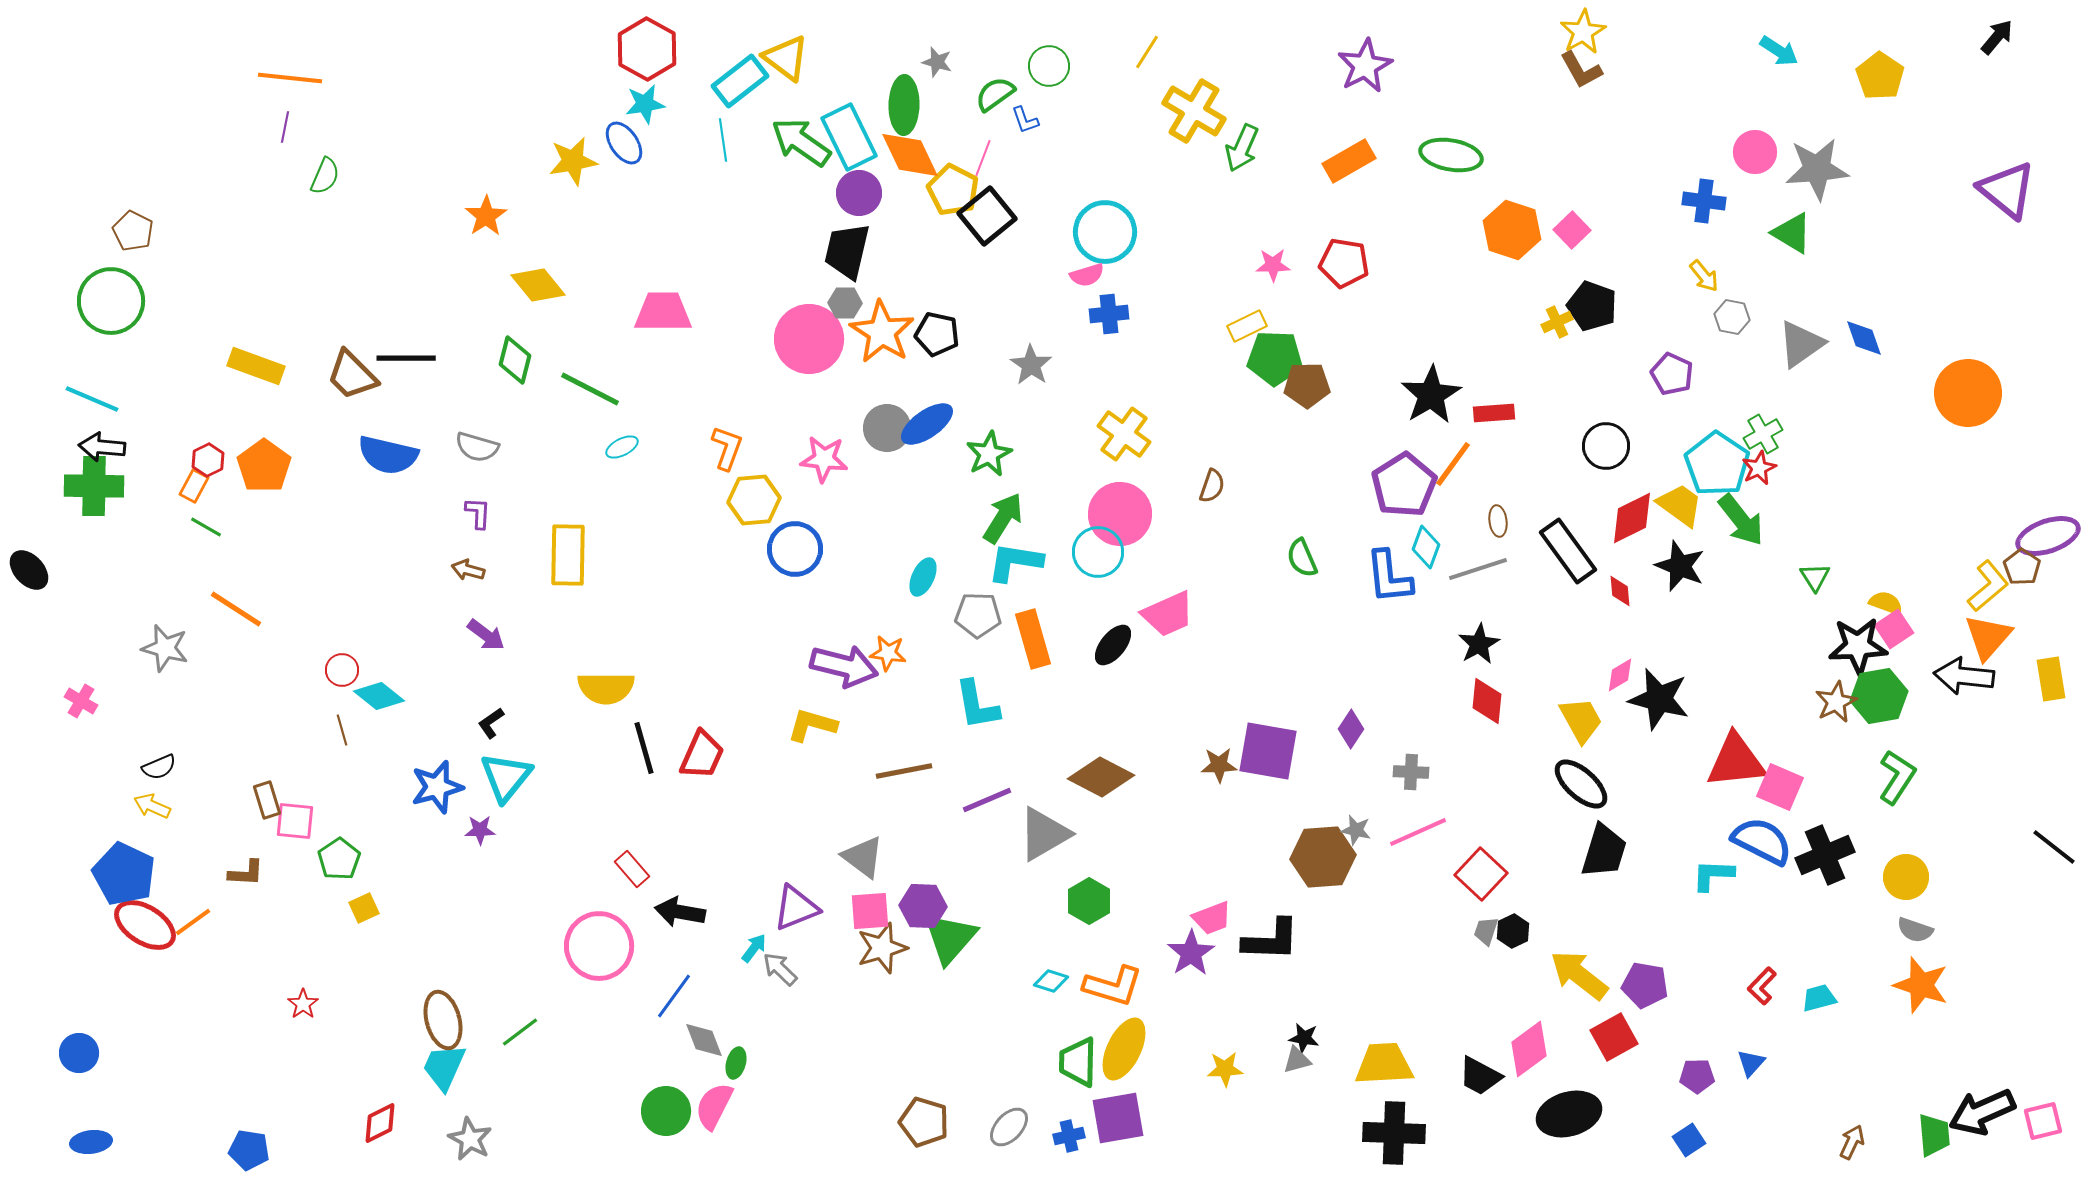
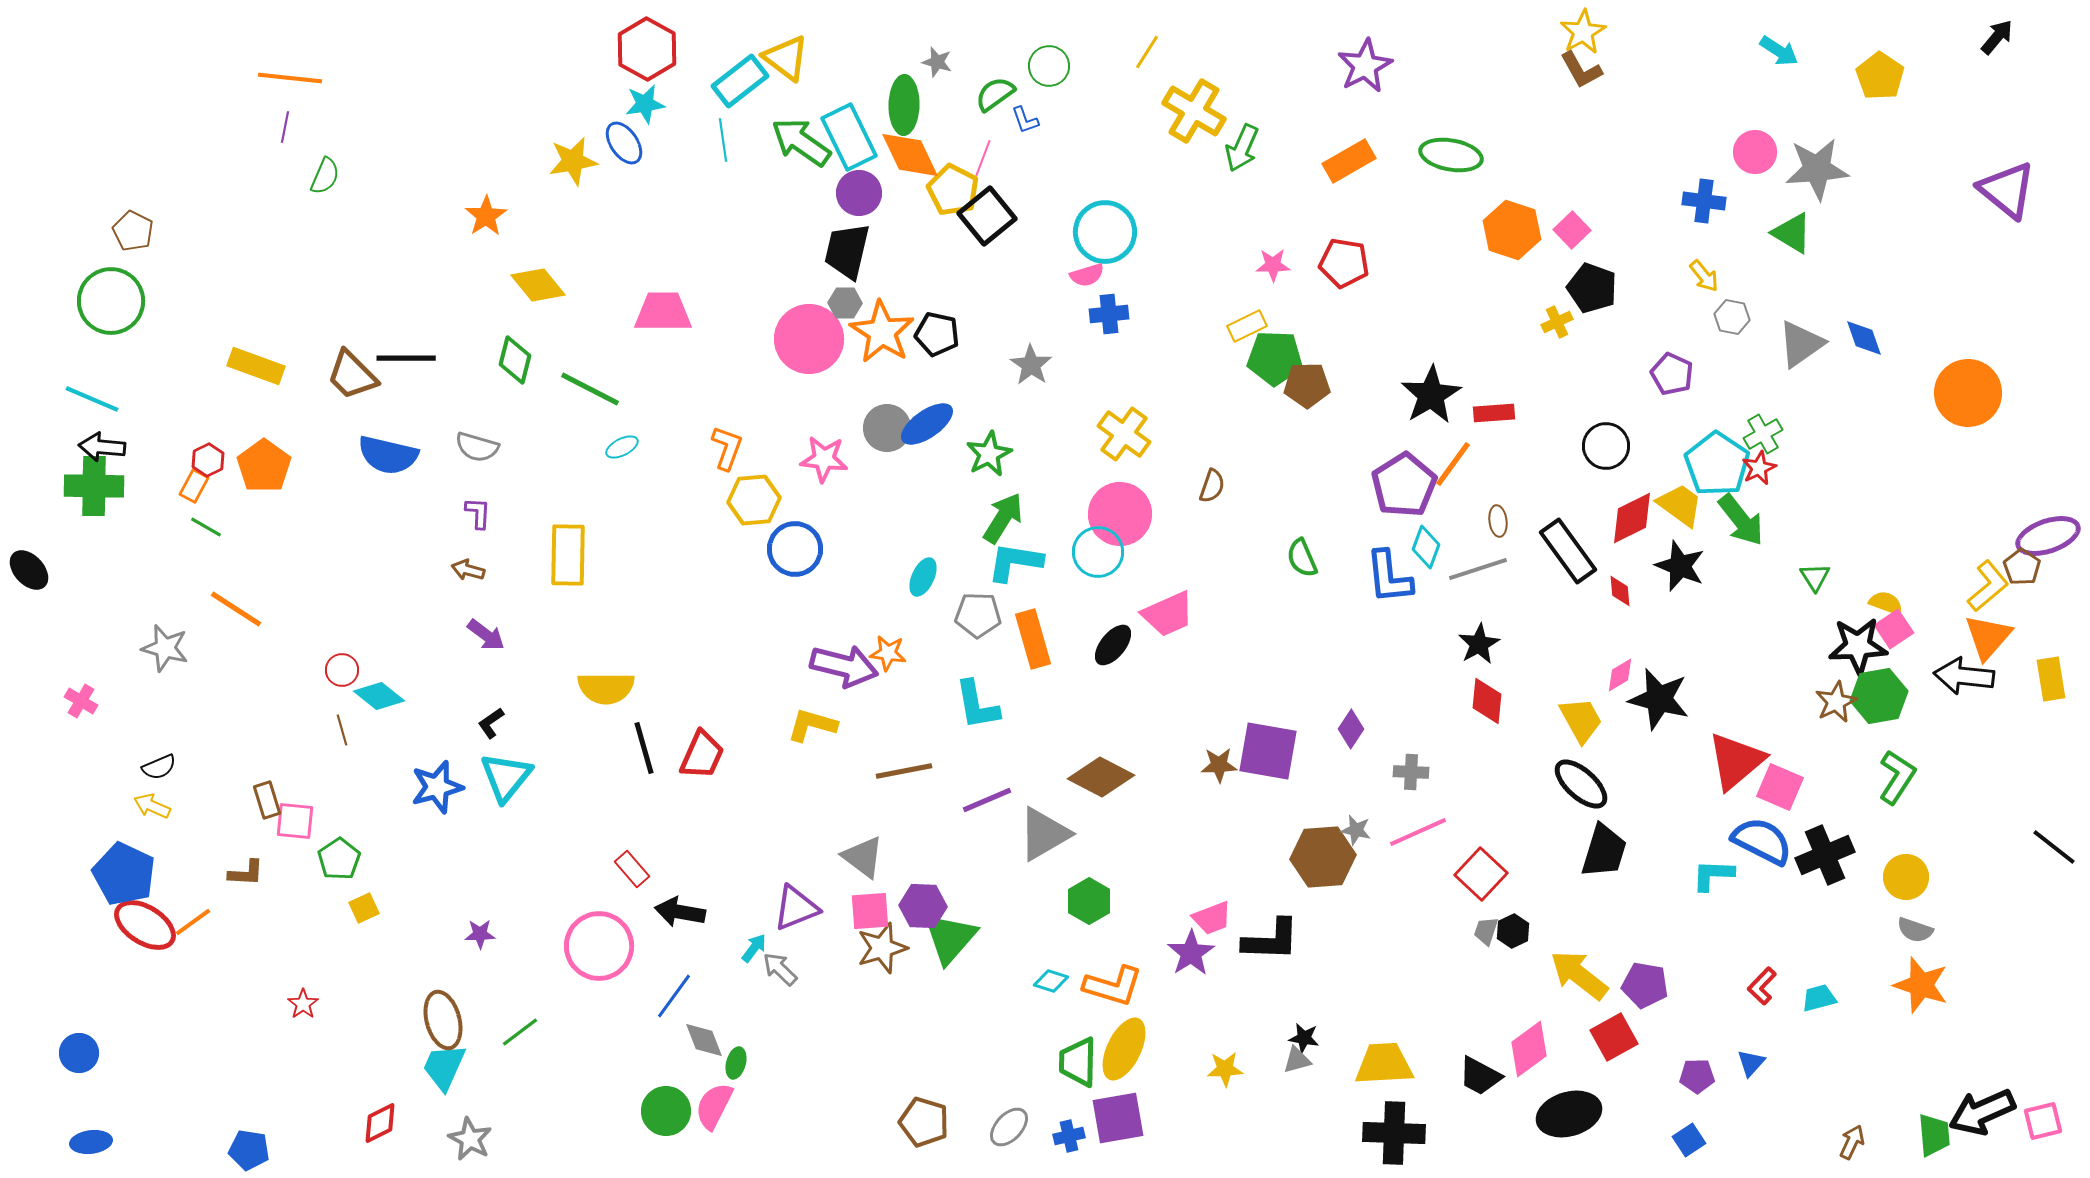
black pentagon at (1592, 306): moved 18 px up
red triangle at (1736, 761): rotated 34 degrees counterclockwise
purple star at (480, 830): moved 104 px down
